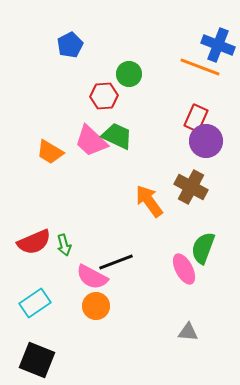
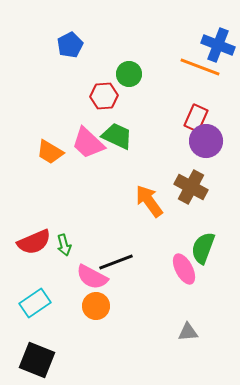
pink trapezoid: moved 3 px left, 2 px down
gray triangle: rotated 10 degrees counterclockwise
